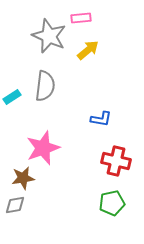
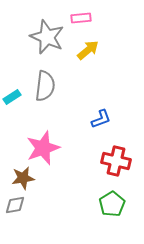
gray star: moved 2 px left, 1 px down
blue L-shape: rotated 30 degrees counterclockwise
green pentagon: moved 1 px down; rotated 20 degrees counterclockwise
